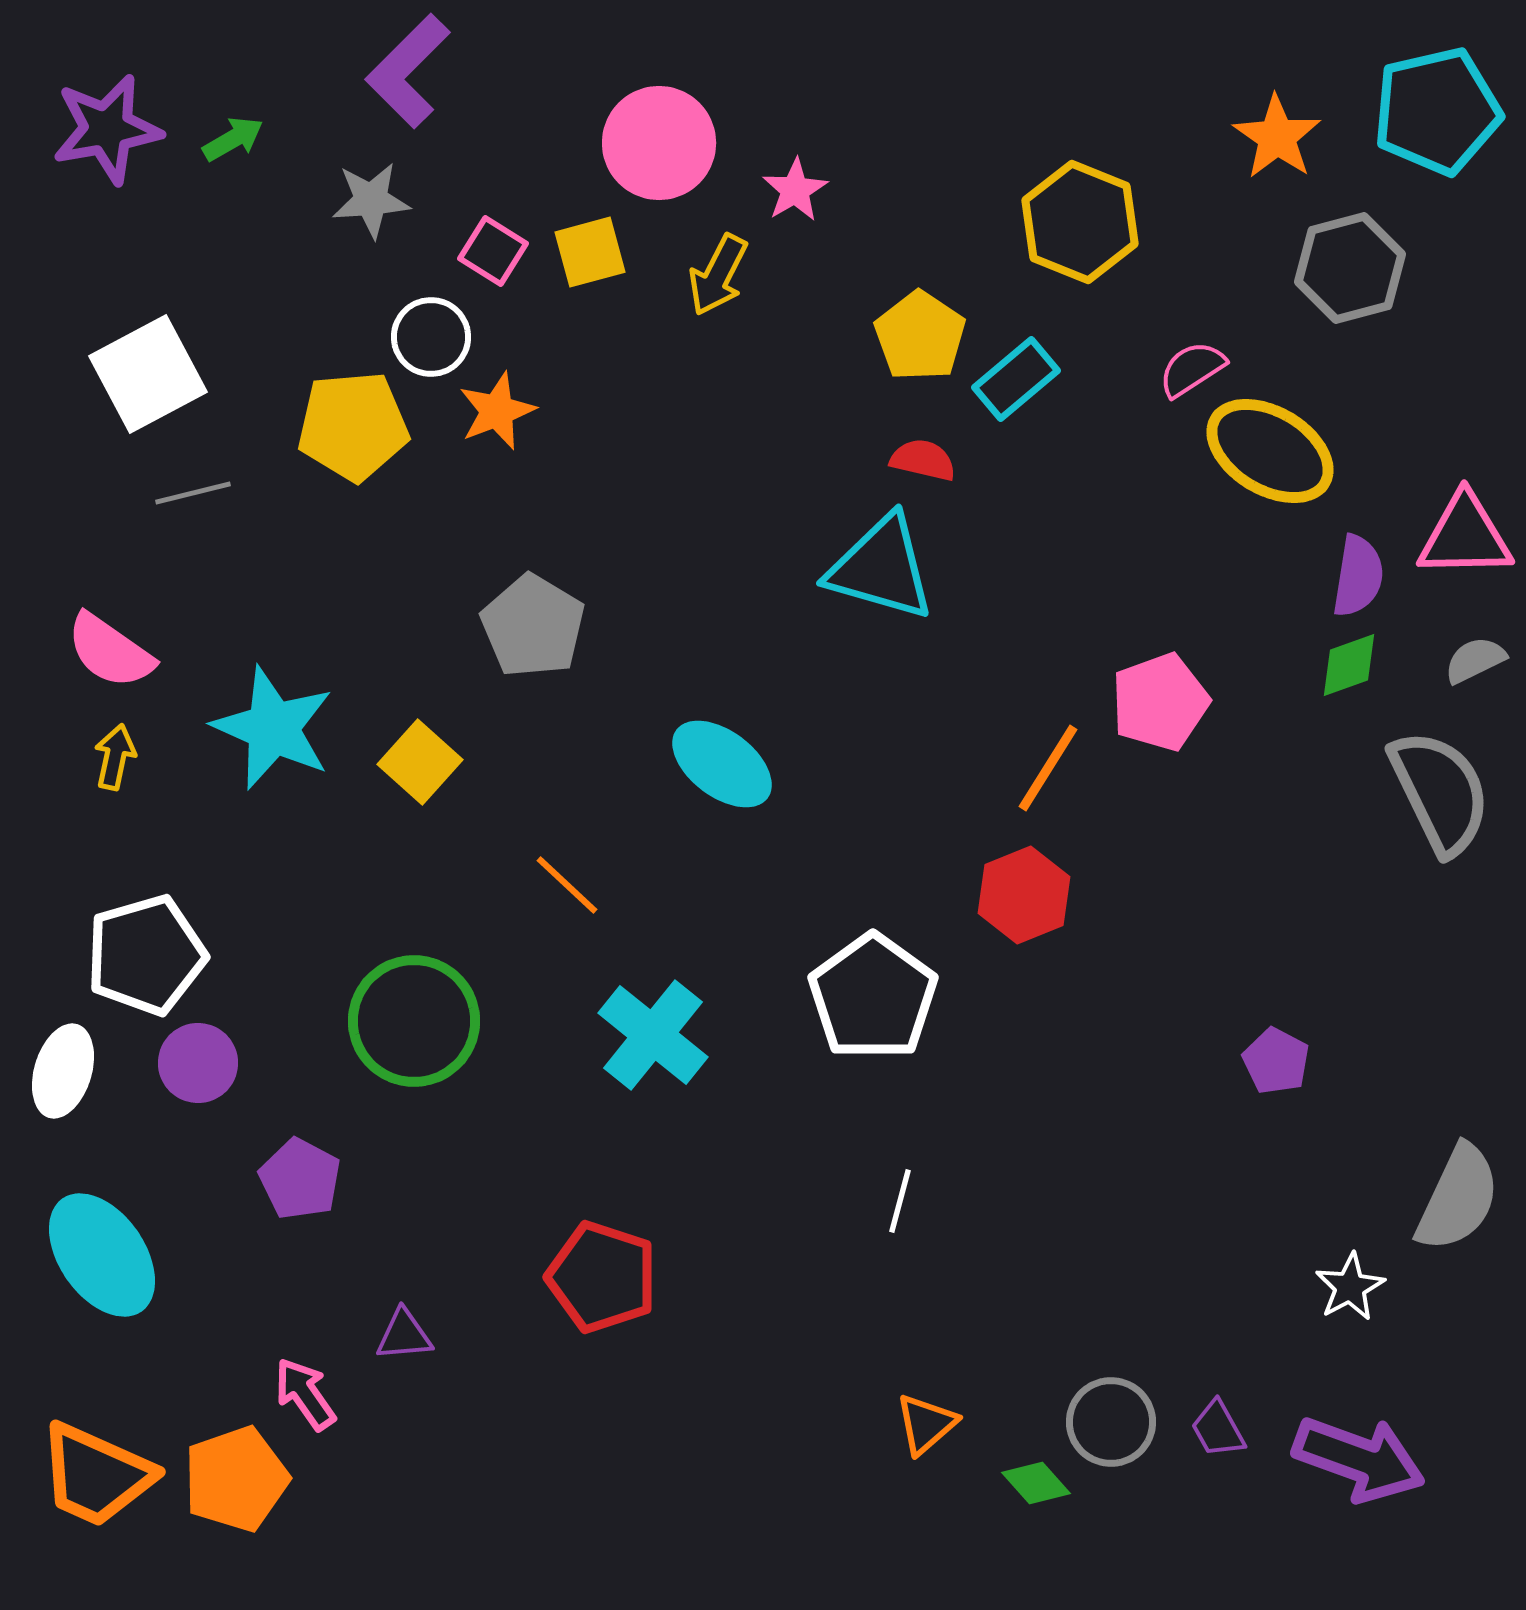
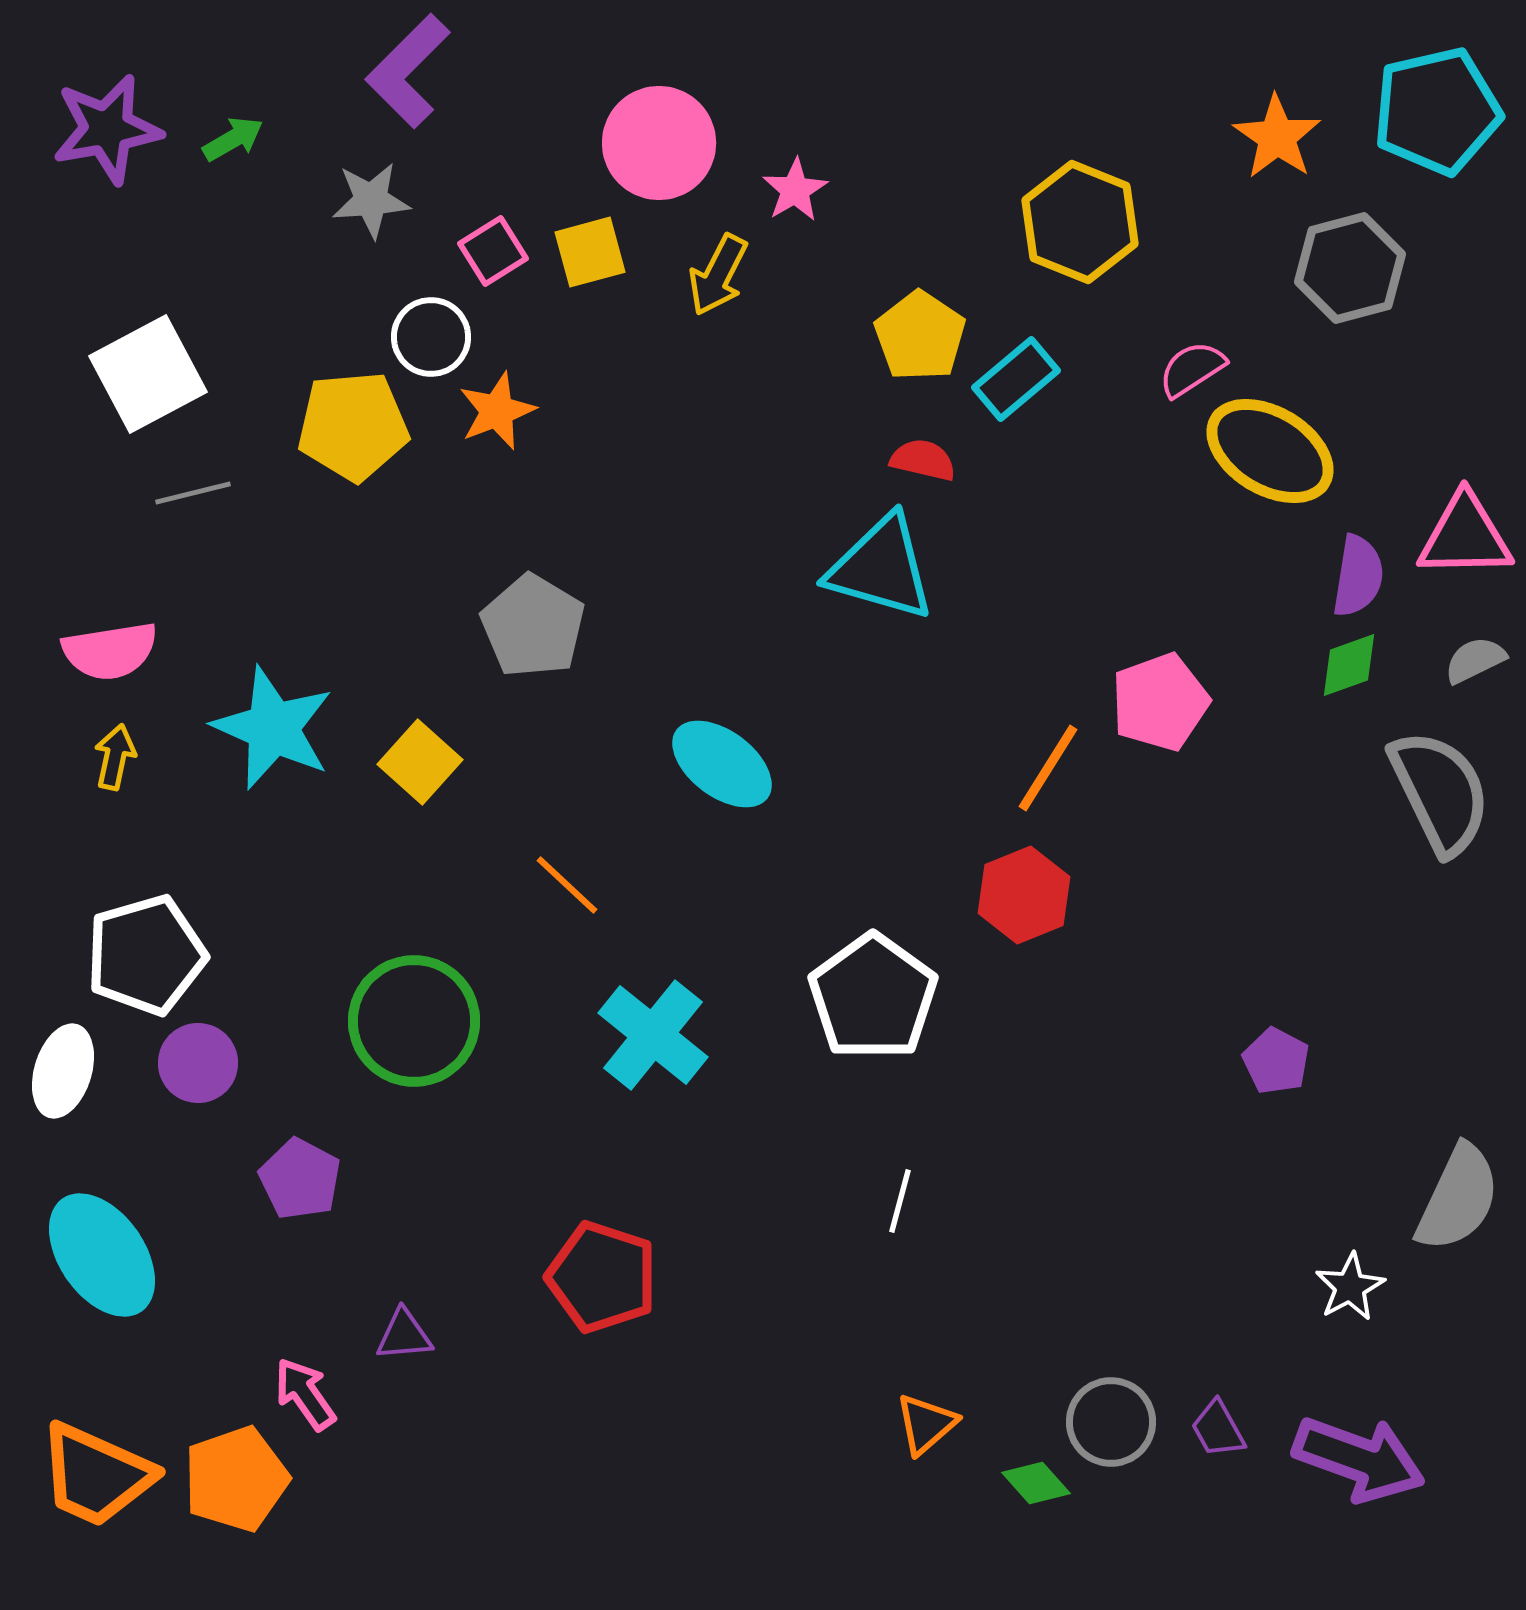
pink square at (493, 251): rotated 26 degrees clockwise
pink semicircle at (110, 651): rotated 44 degrees counterclockwise
